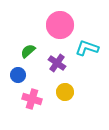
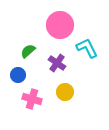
cyan L-shape: rotated 45 degrees clockwise
